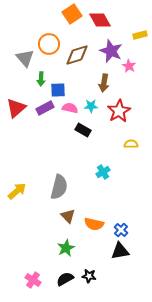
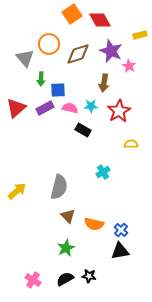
brown diamond: moved 1 px right, 1 px up
